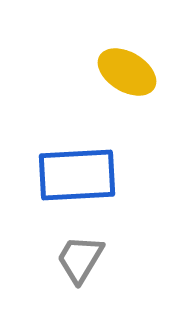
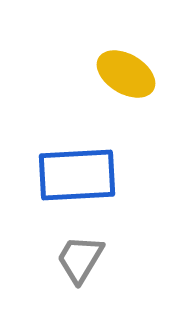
yellow ellipse: moved 1 px left, 2 px down
